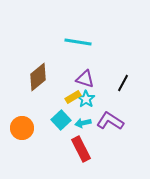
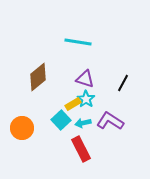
yellow rectangle: moved 7 px down
